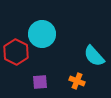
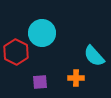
cyan circle: moved 1 px up
orange cross: moved 1 px left, 3 px up; rotated 21 degrees counterclockwise
